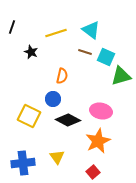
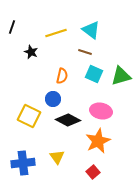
cyan square: moved 12 px left, 17 px down
